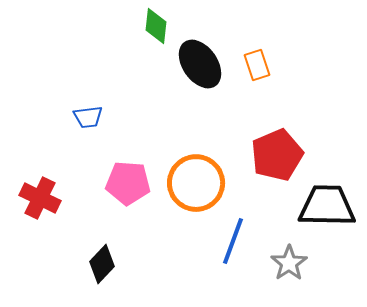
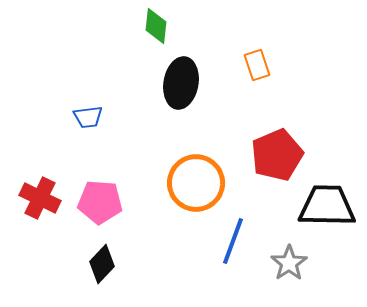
black ellipse: moved 19 px left, 19 px down; rotated 45 degrees clockwise
pink pentagon: moved 28 px left, 19 px down
